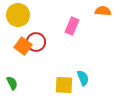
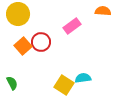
yellow circle: moved 1 px up
pink rectangle: rotated 30 degrees clockwise
red circle: moved 5 px right
orange square: rotated 12 degrees clockwise
cyan semicircle: rotated 77 degrees counterclockwise
yellow square: rotated 30 degrees clockwise
